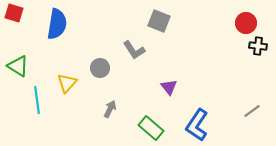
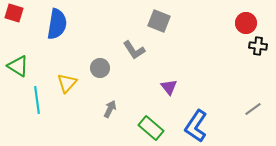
gray line: moved 1 px right, 2 px up
blue L-shape: moved 1 px left, 1 px down
